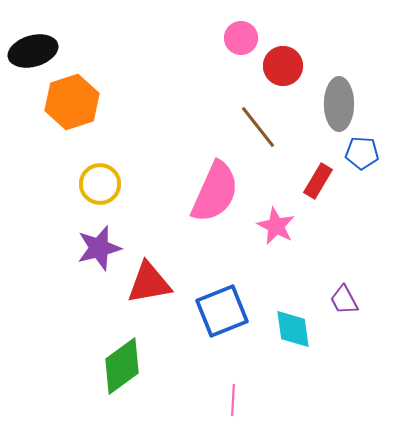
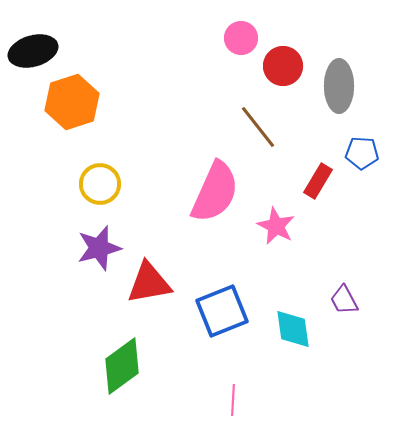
gray ellipse: moved 18 px up
